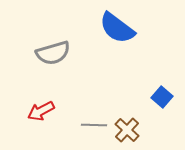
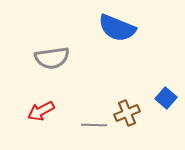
blue semicircle: rotated 15 degrees counterclockwise
gray semicircle: moved 1 px left, 5 px down; rotated 8 degrees clockwise
blue square: moved 4 px right, 1 px down
brown cross: moved 17 px up; rotated 25 degrees clockwise
